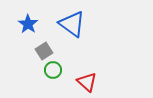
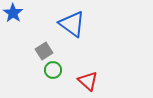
blue star: moved 15 px left, 11 px up
red triangle: moved 1 px right, 1 px up
